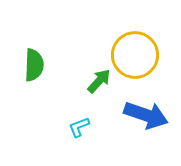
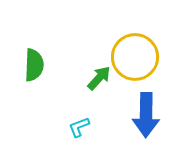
yellow circle: moved 2 px down
green arrow: moved 3 px up
blue arrow: rotated 72 degrees clockwise
